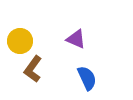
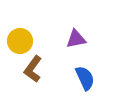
purple triangle: rotated 35 degrees counterclockwise
blue semicircle: moved 2 px left
